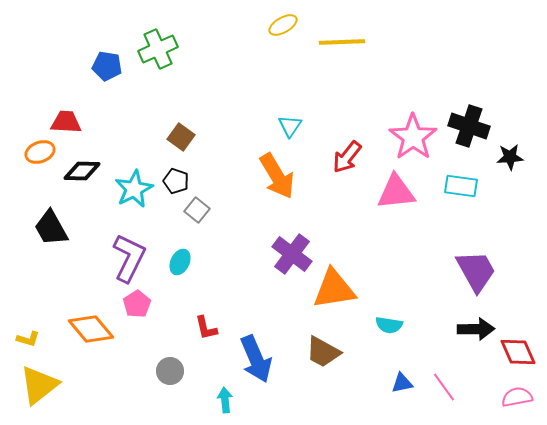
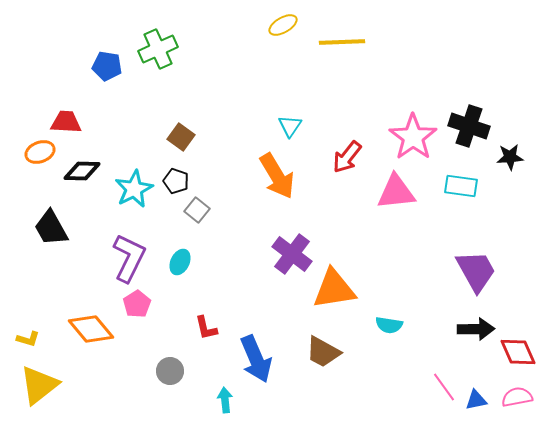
blue triangle: moved 74 px right, 17 px down
